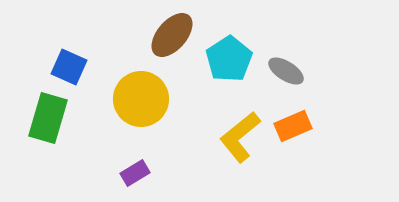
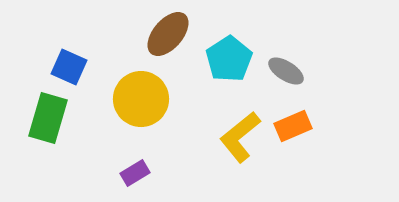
brown ellipse: moved 4 px left, 1 px up
